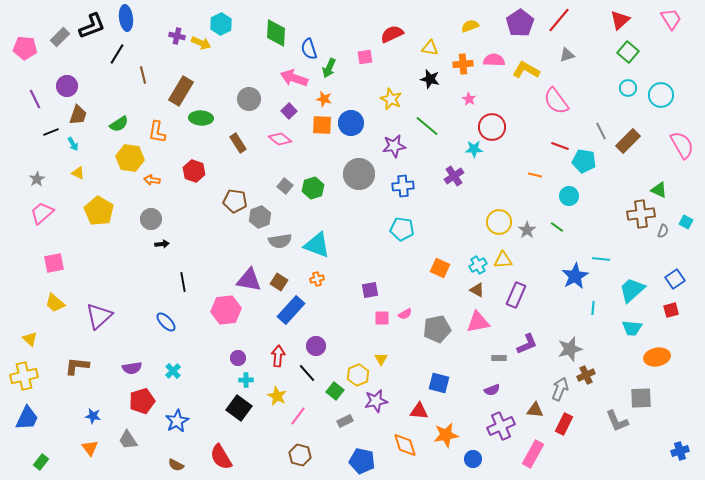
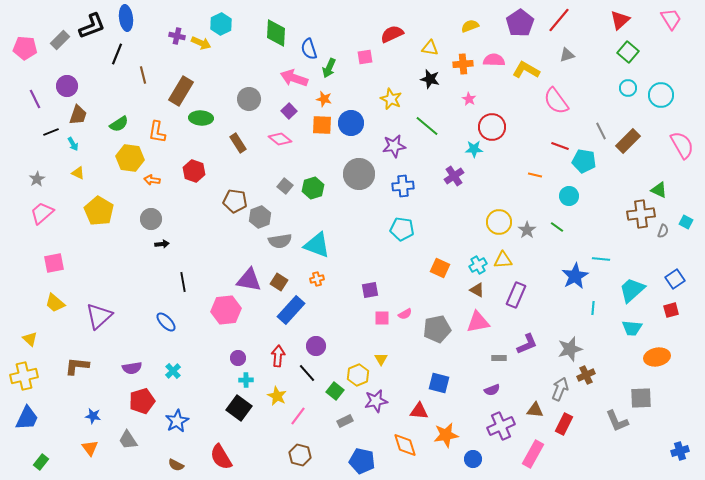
gray rectangle at (60, 37): moved 3 px down
black line at (117, 54): rotated 10 degrees counterclockwise
